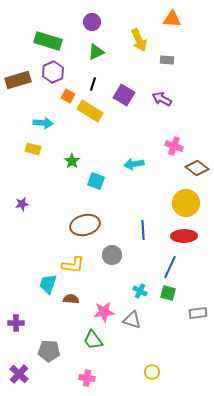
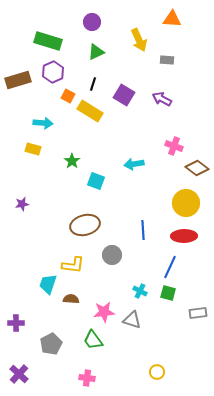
gray pentagon at (49, 351): moved 2 px right, 7 px up; rotated 30 degrees counterclockwise
yellow circle at (152, 372): moved 5 px right
